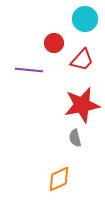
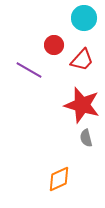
cyan circle: moved 1 px left, 1 px up
red circle: moved 2 px down
purple line: rotated 24 degrees clockwise
red star: rotated 27 degrees clockwise
gray semicircle: moved 11 px right
